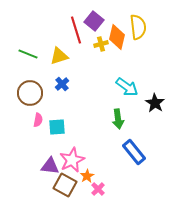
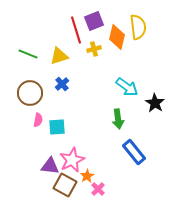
purple square: rotated 30 degrees clockwise
yellow cross: moved 7 px left, 5 px down
